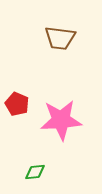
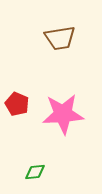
brown trapezoid: rotated 16 degrees counterclockwise
pink star: moved 2 px right, 6 px up
